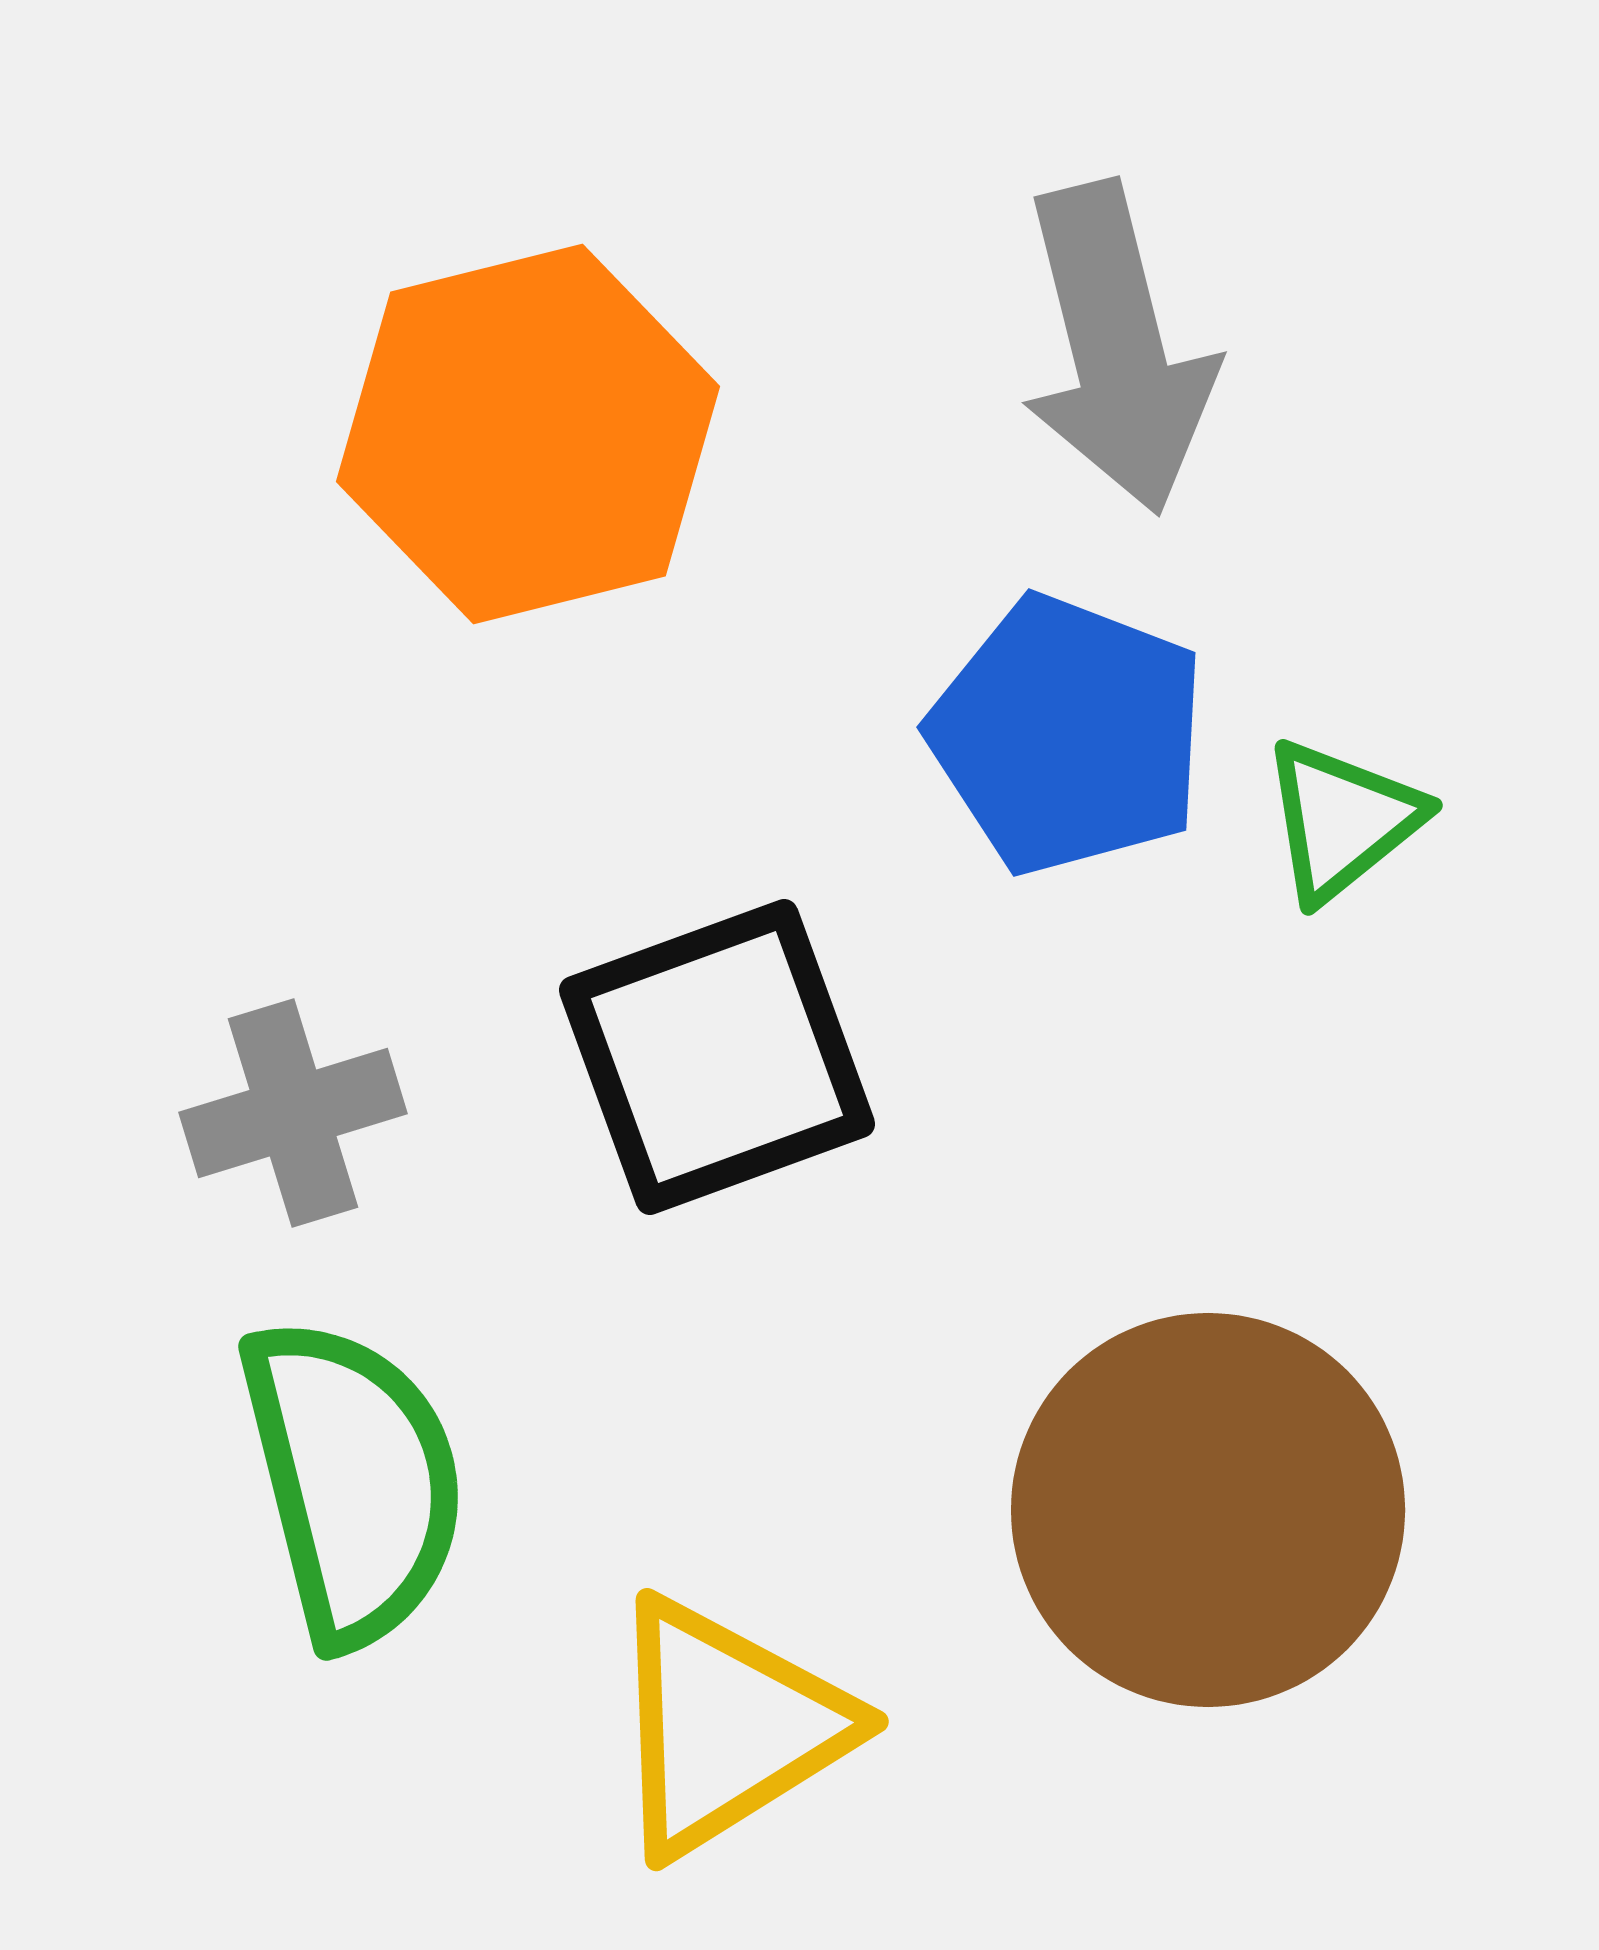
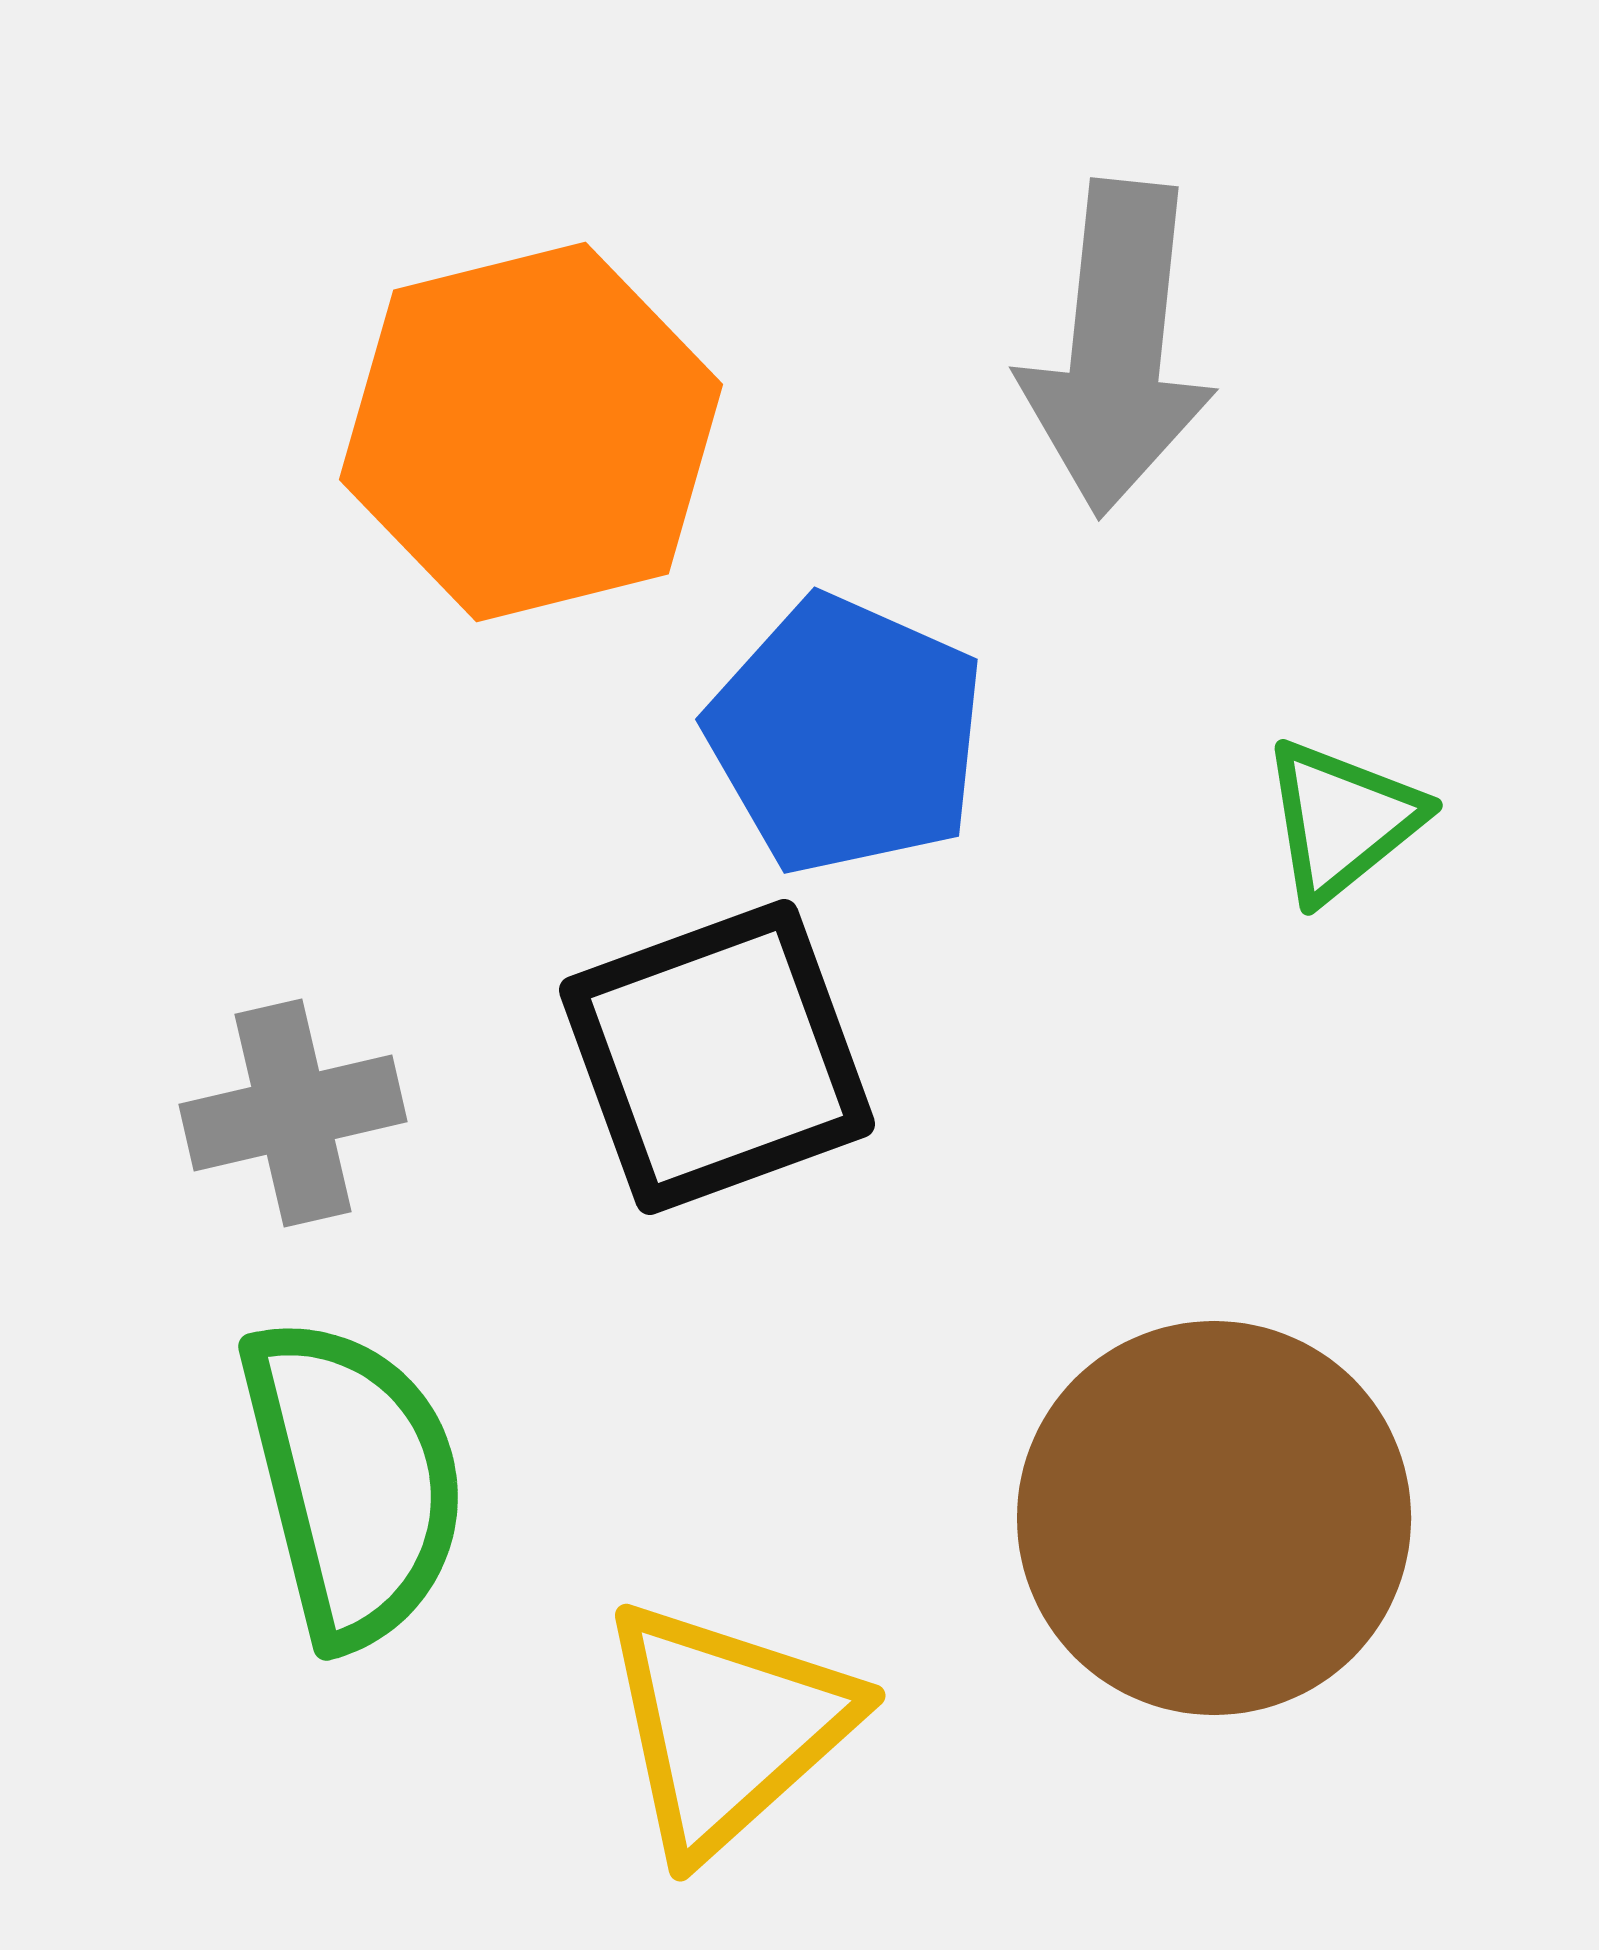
gray arrow: rotated 20 degrees clockwise
orange hexagon: moved 3 px right, 2 px up
blue pentagon: moved 222 px left; rotated 3 degrees clockwise
gray cross: rotated 4 degrees clockwise
brown circle: moved 6 px right, 8 px down
yellow triangle: rotated 10 degrees counterclockwise
